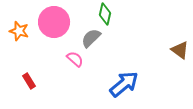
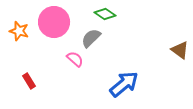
green diamond: rotated 70 degrees counterclockwise
